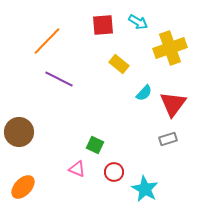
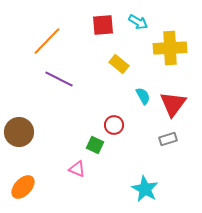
yellow cross: rotated 16 degrees clockwise
cyan semicircle: moved 1 px left, 3 px down; rotated 72 degrees counterclockwise
red circle: moved 47 px up
